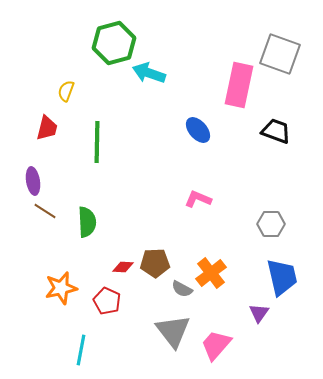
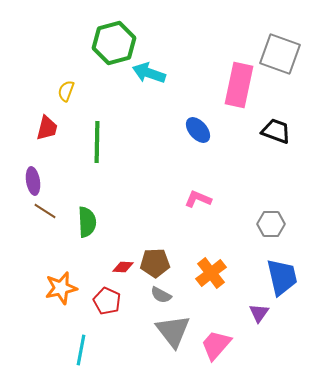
gray semicircle: moved 21 px left, 6 px down
